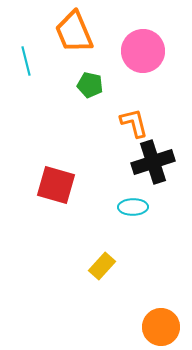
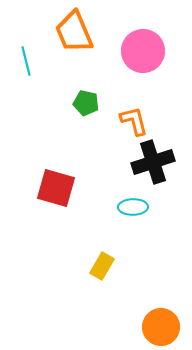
green pentagon: moved 4 px left, 18 px down
orange L-shape: moved 2 px up
red square: moved 3 px down
yellow rectangle: rotated 12 degrees counterclockwise
